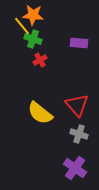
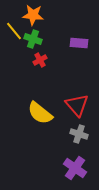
yellow line: moved 8 px left, 5 px down
